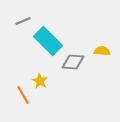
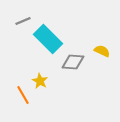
cyan rectangle: moved 2 px up
yellow semicircle: rotated 21 degrees clockwise
